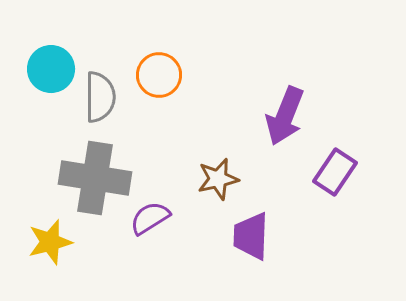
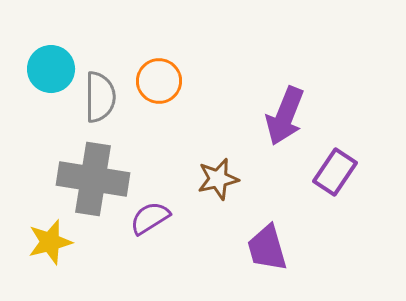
orange circle: moved 6 px down
gray cross: moved 2 px left, 1 px down
purple trapezoid: moved 16 px right, 12 px down; rotated 18 degrees counterclockwise
